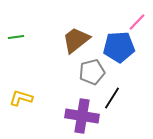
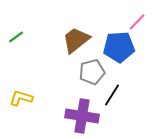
green line: rotated 28 degrees counterclockwise
black line: moved 3 px up
